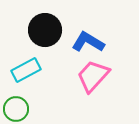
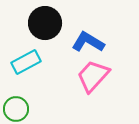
black circle: moved 7 px up
cyan rectangle: moved 8 px up
